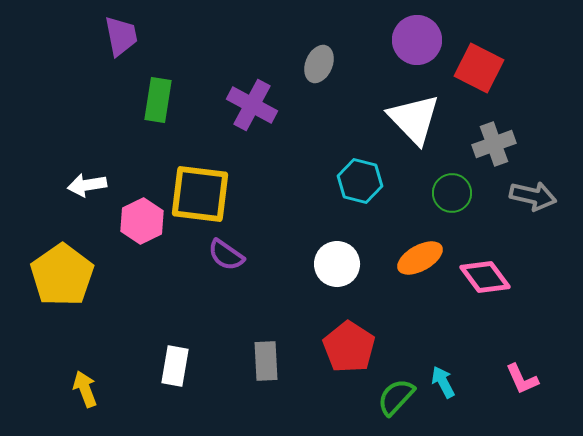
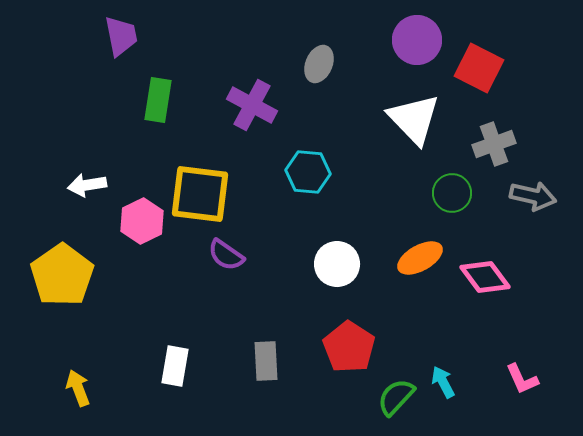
cyan hexagon: moved 52 px left, 9 px up; rotated 9 degrees counterclockwise
yellow arrow: moved 7 px left, 1 px up
